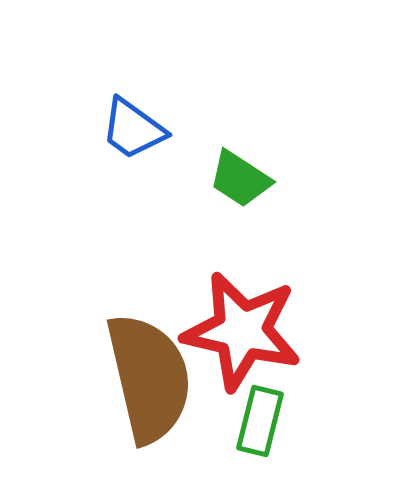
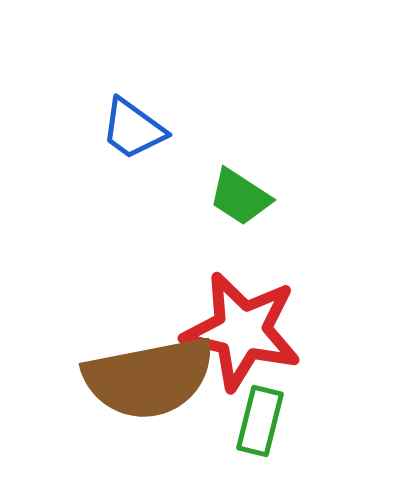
green trapezoid: moved 18 px down
brown semicircle: rotated 92 degrees clockwise
